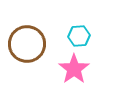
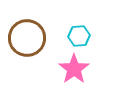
brown circle: moved 6 px up
